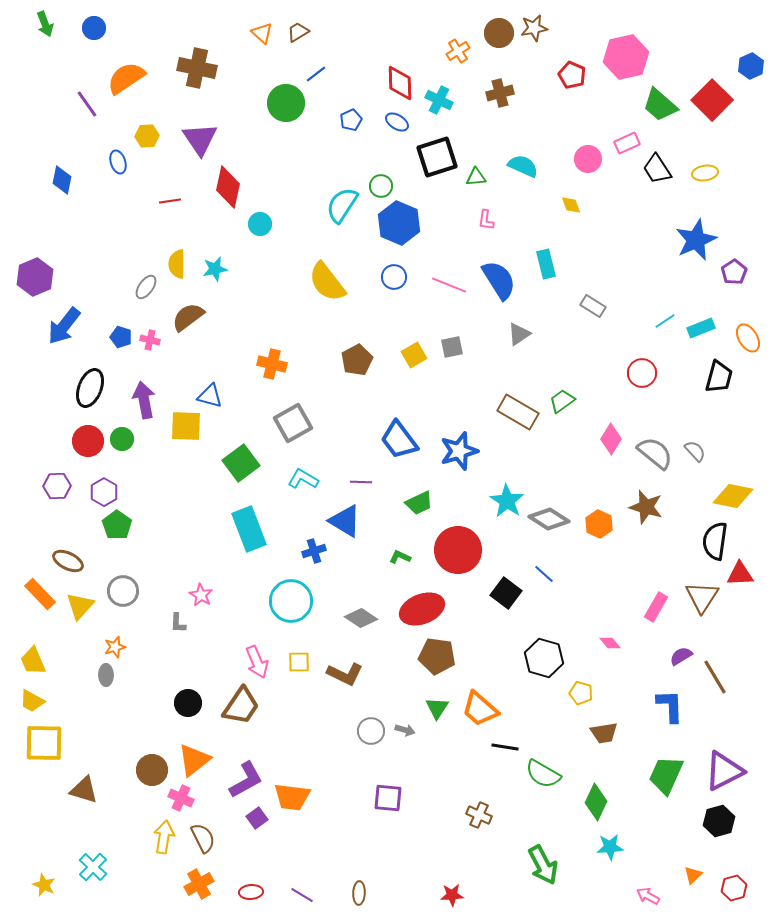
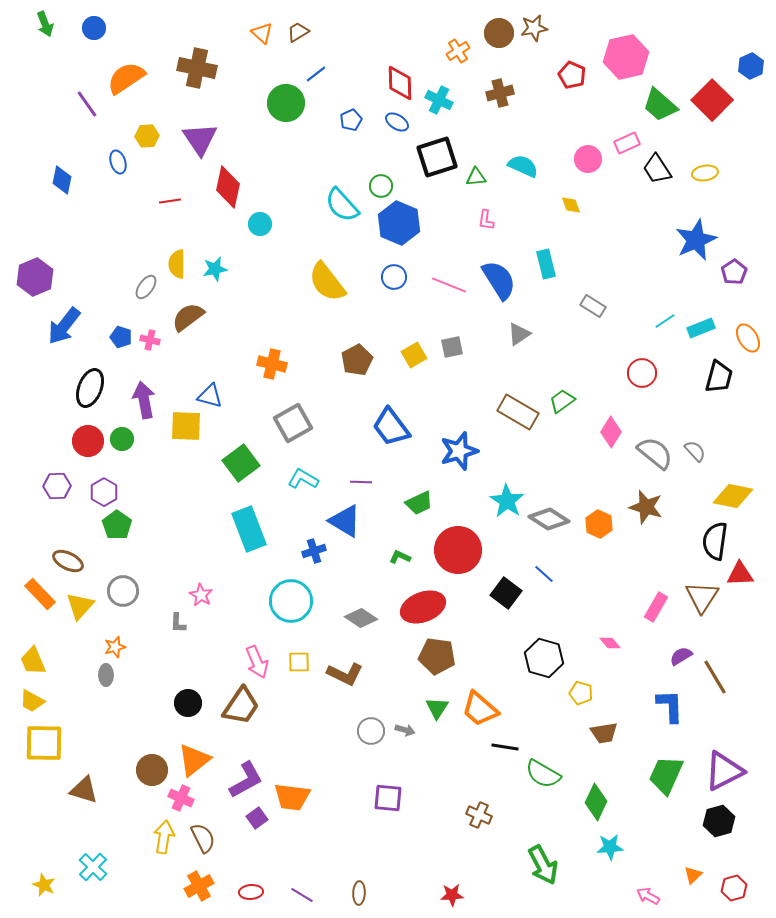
cyan semicircle at (342, 205): rotated 75 degrees counterclockwise
pink diamond at (611, 439): moved 7 px up
blue trapezoid at (399, 440): moved 8 px left, 13 px up
red ellipse at (422, 609): moved 1 px right, 2 px up
orange cross at (199, 884): moved 2 px down
